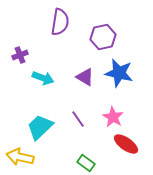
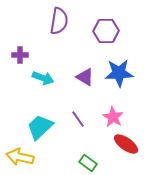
purple semicircle: moved 1 px left, 1 px up
purple hexagon: moved 3 px right, 6 px up; rotated 10 degrees clockwise
purple cross: rotated 21 degrees clockwise
blue star: rotated 16 degrees counterclockwise
green rectangle: moved 2 px right
